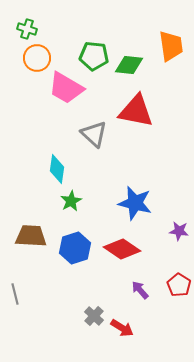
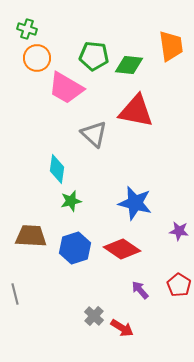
green star: rotated 15 degrees clockwise
